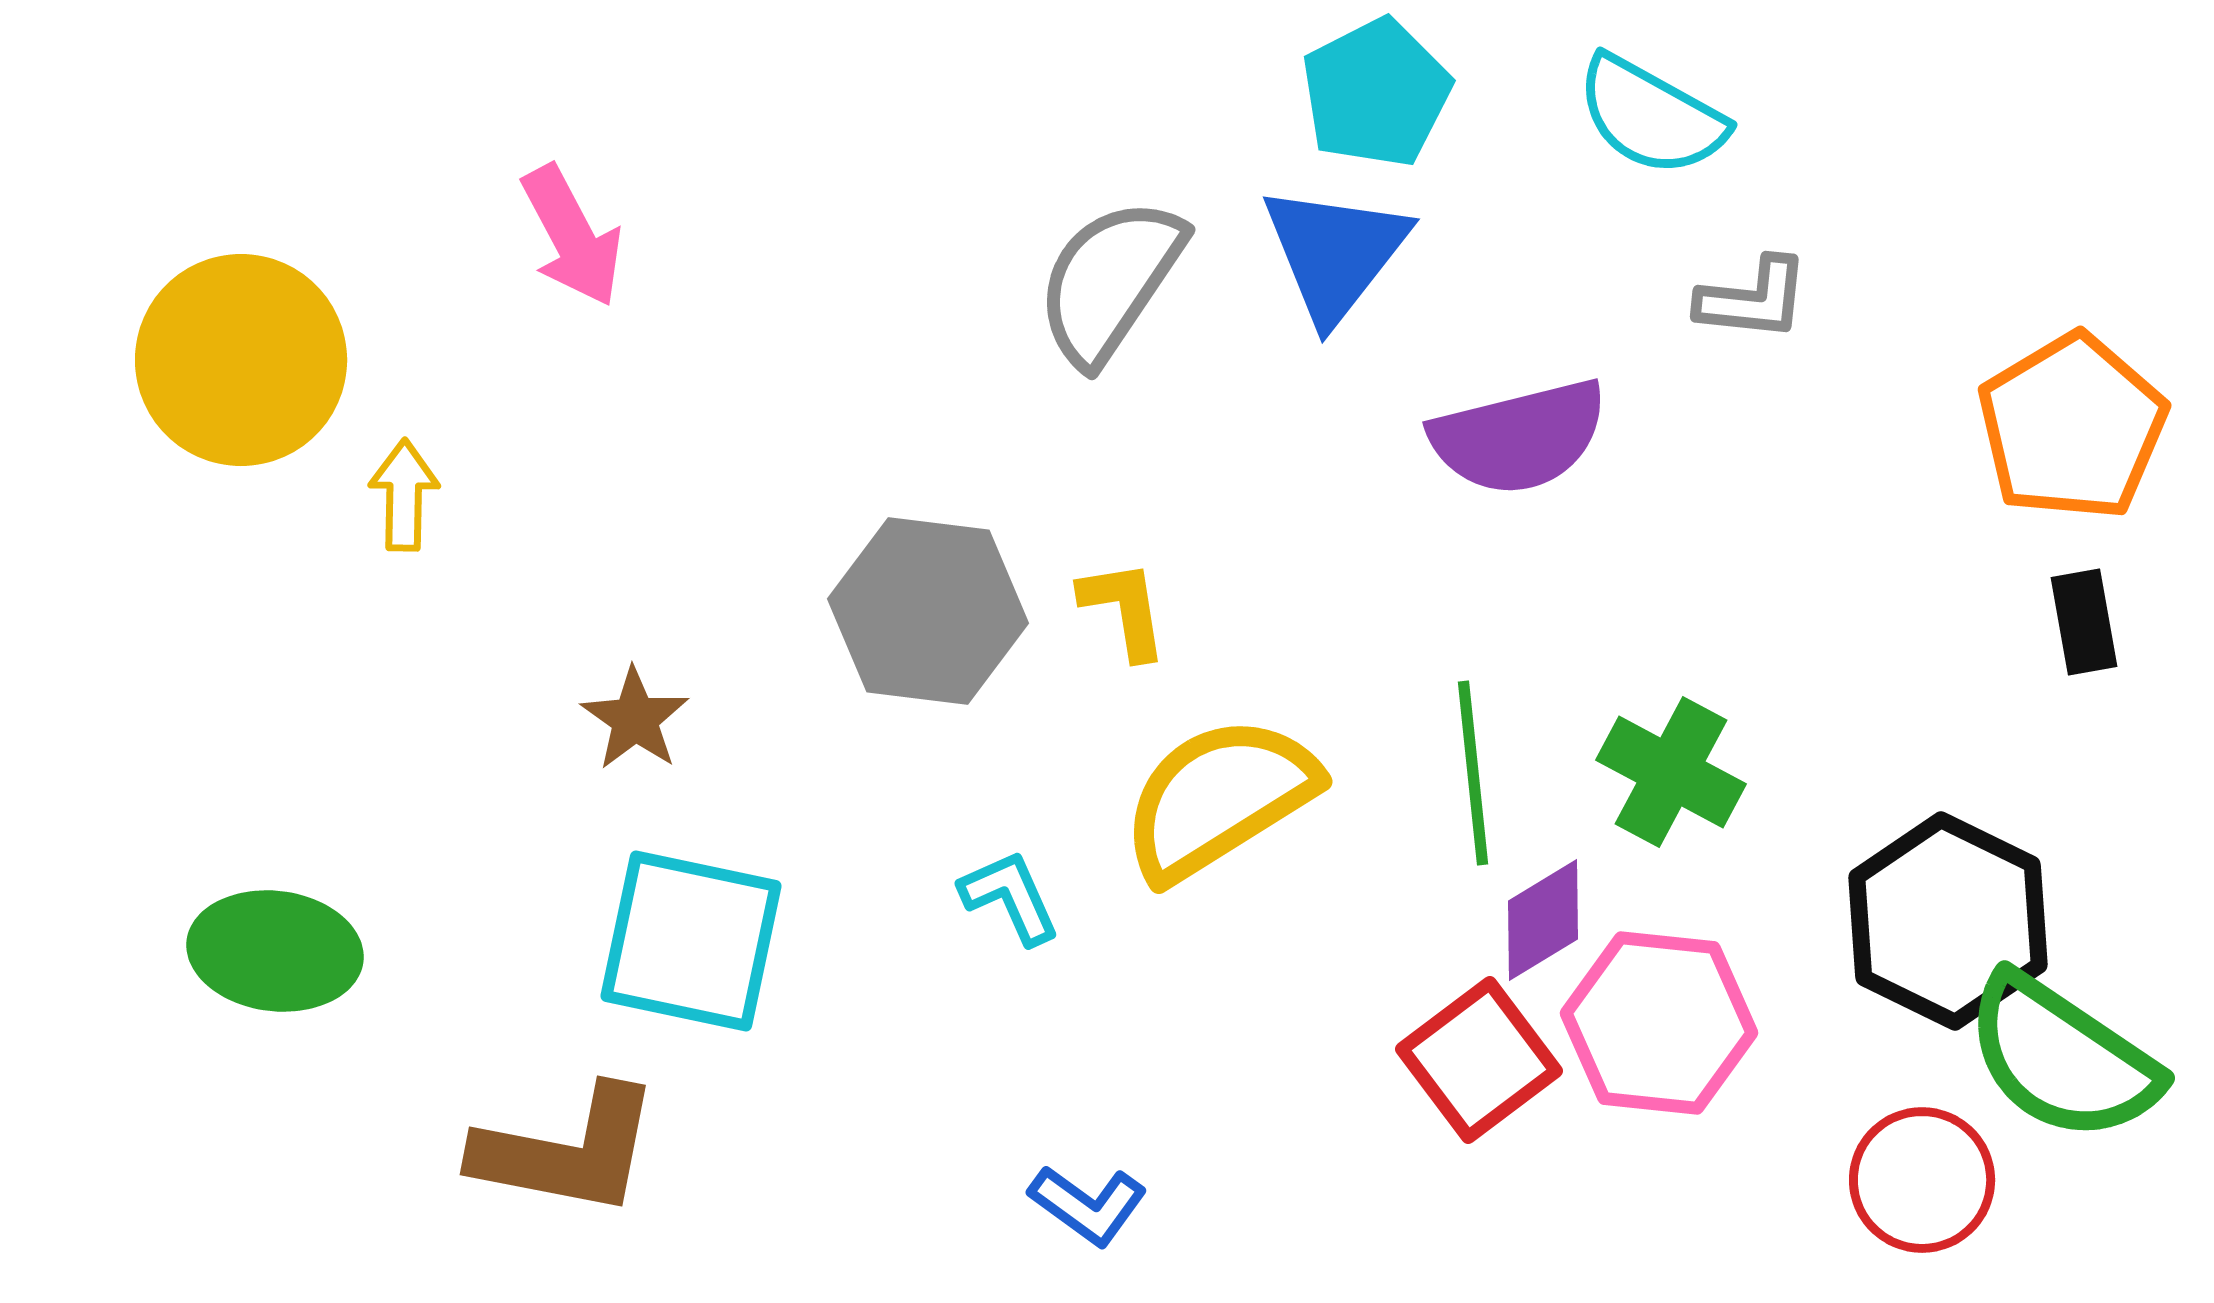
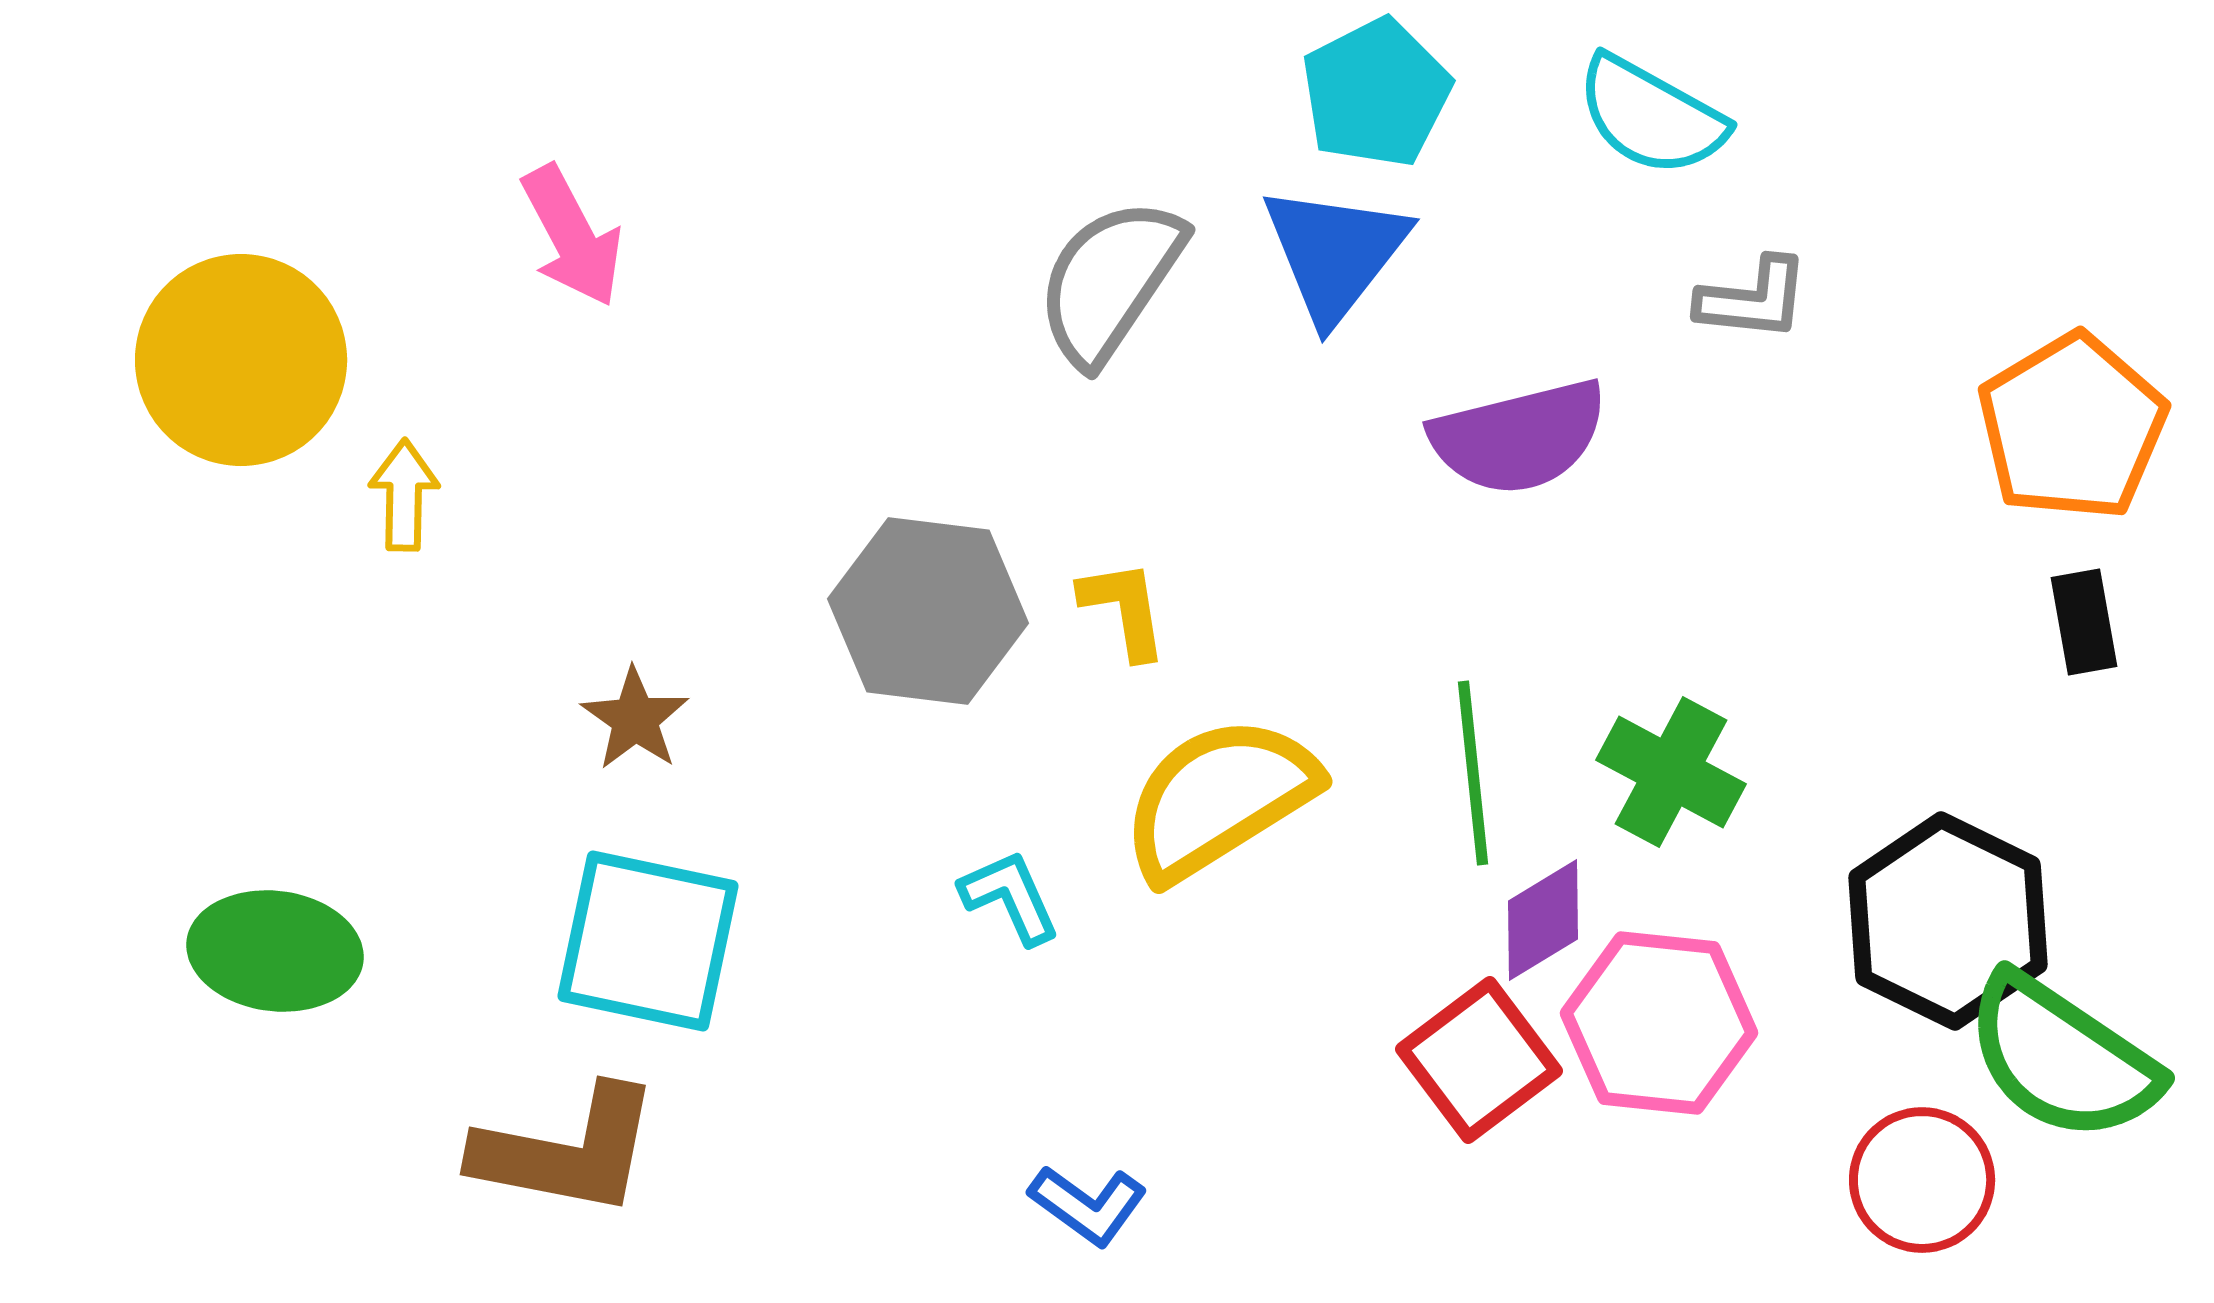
cyan square: moved 43 px left
